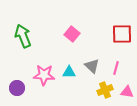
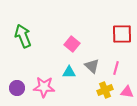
pink square: moved 10 px down
pink star: moved 12 px down
